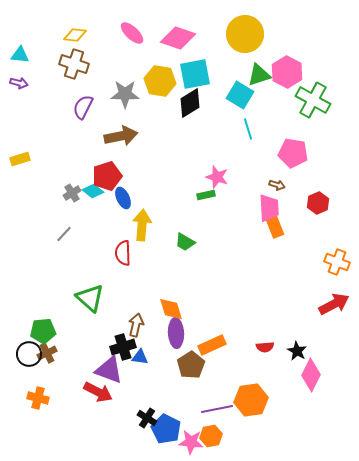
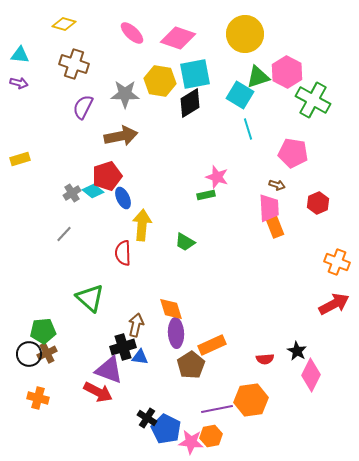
yellow diamond at (75, 35): moved 11 px left, 11 px up; rotated 10 degrees clockwise
green triangle at (259, 75): moved 1 px left, 2 px down
red semicircle at (265, 347): moved 12 px down
